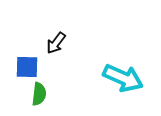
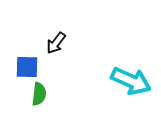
cyan arrow: moved 8 px right, 3 px down
